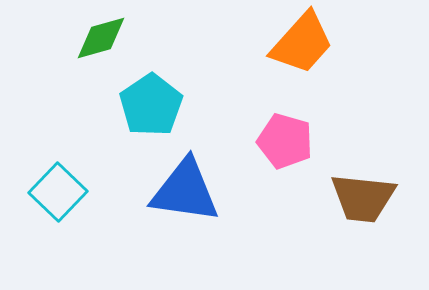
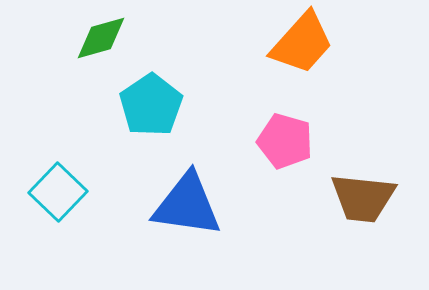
blue triangle: moved 2 px right, 14 px down
